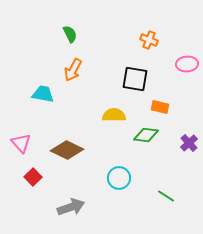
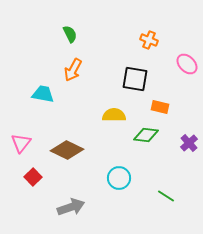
pink ellipse: rotated 50 degrees clockwise
pink triangle: rotated 20 degrees clockwise
